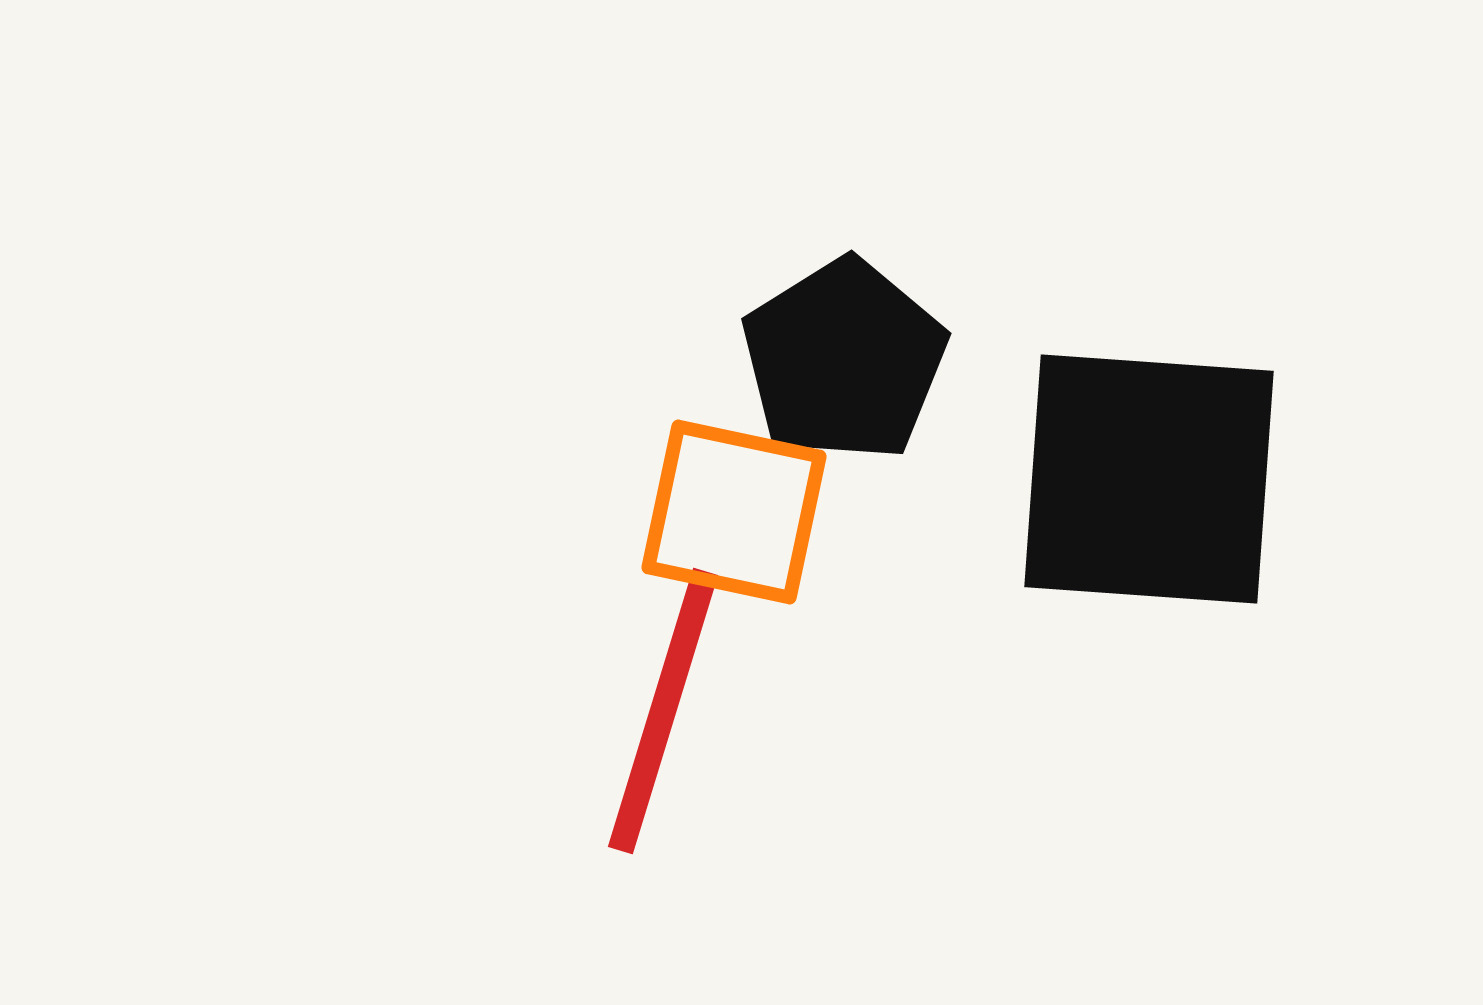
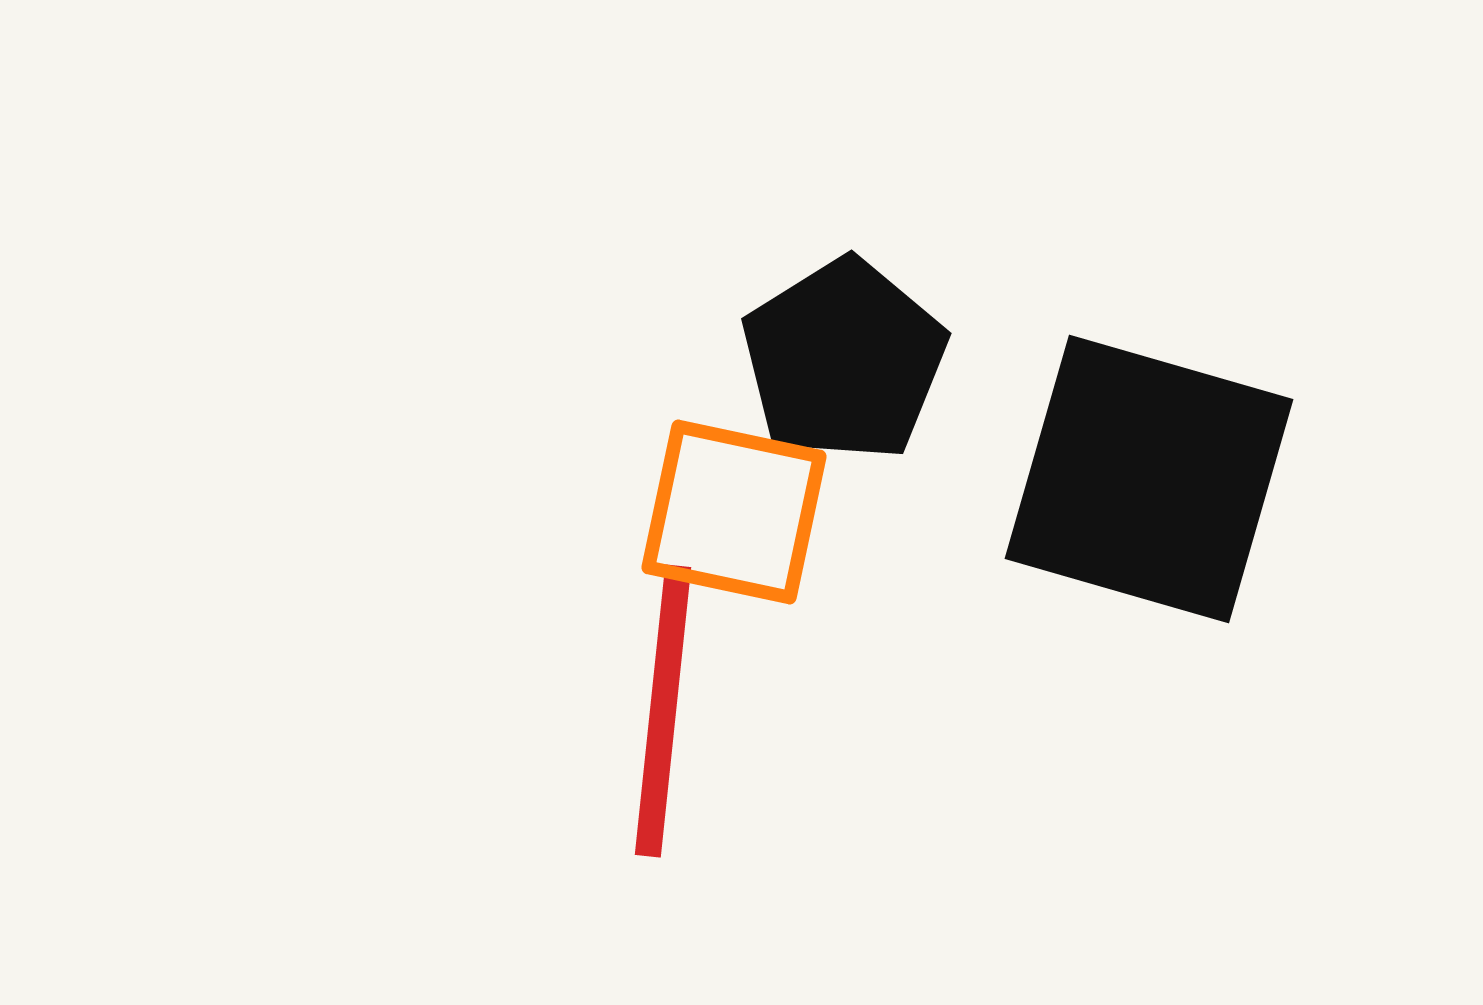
black square: rotated 12 degrees clockwise
red line: rotated 11 degrees counterclockwise
